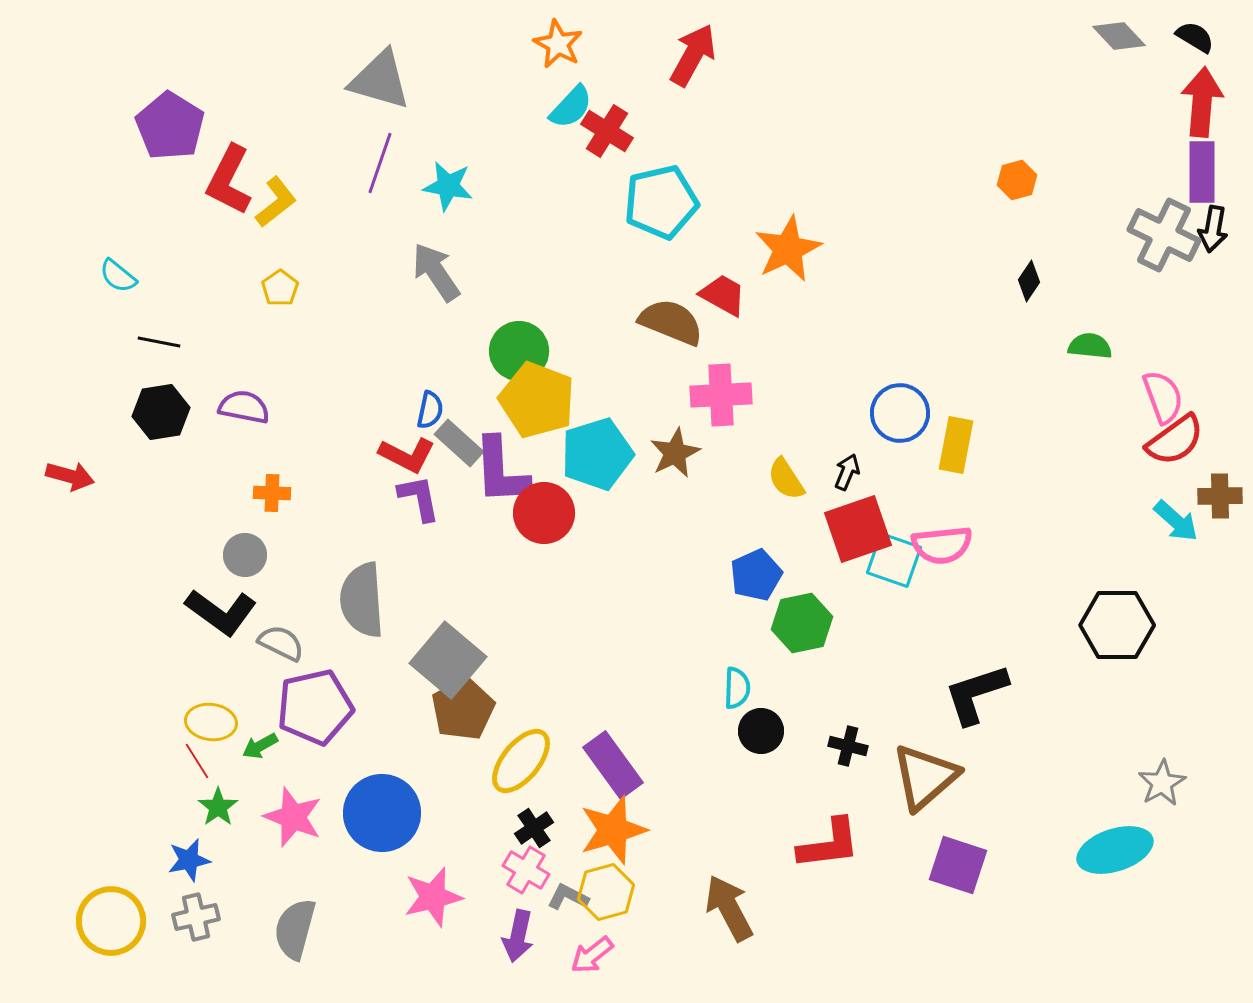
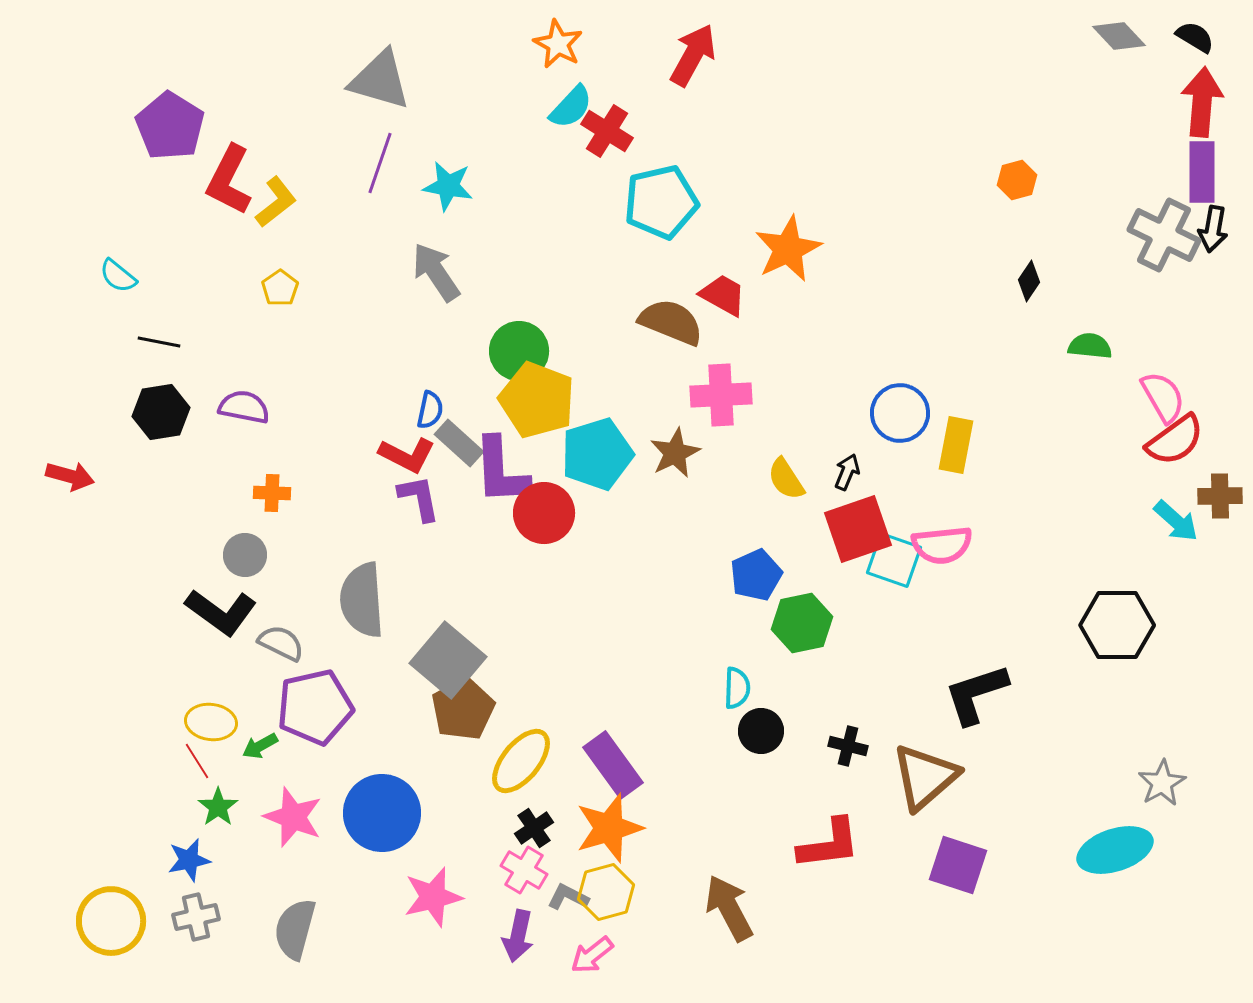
pink semicircle at (1163, 397): rotated 10 degrees counterclockwise
orange star at (613, 830): moved 4 px left, 2 px up
pink cross at (526, 870): moved 2 px left
